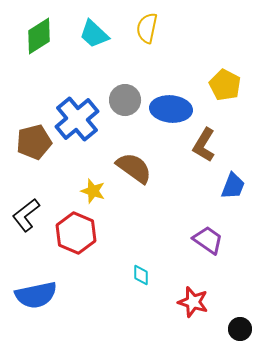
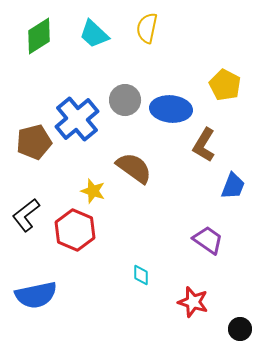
red hexagon: moved 1 px left, 3 px up
